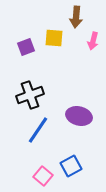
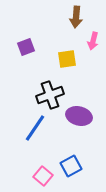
yellow square: moved 13 px right, 21 px down; rotated 12 degrees counterclockwise
black cross: moved 20 px right
blue line: moved 3 px left, 2 px up
